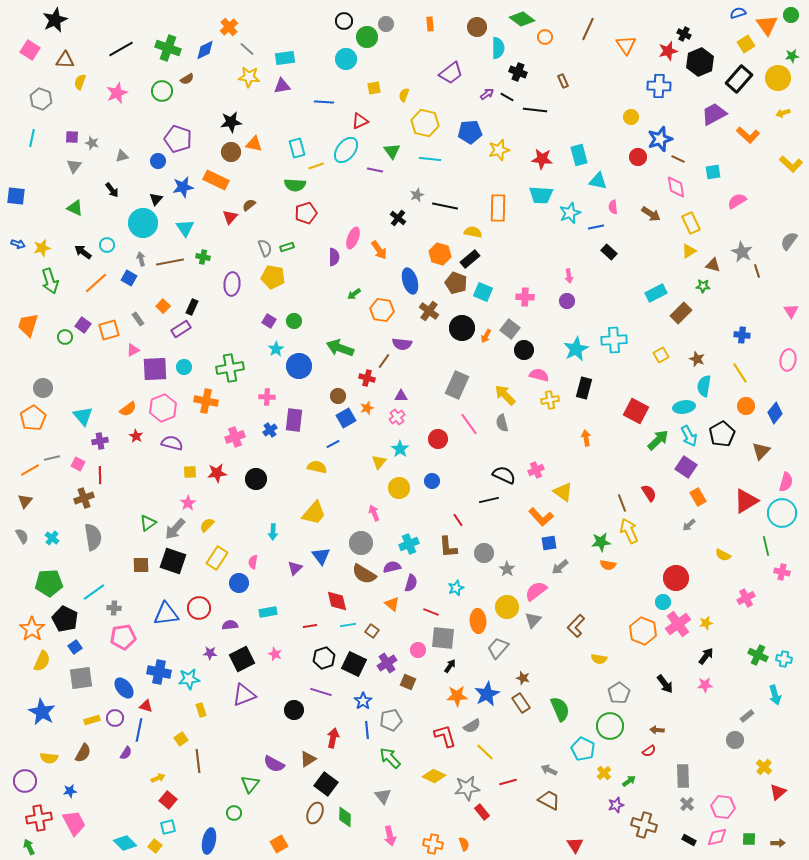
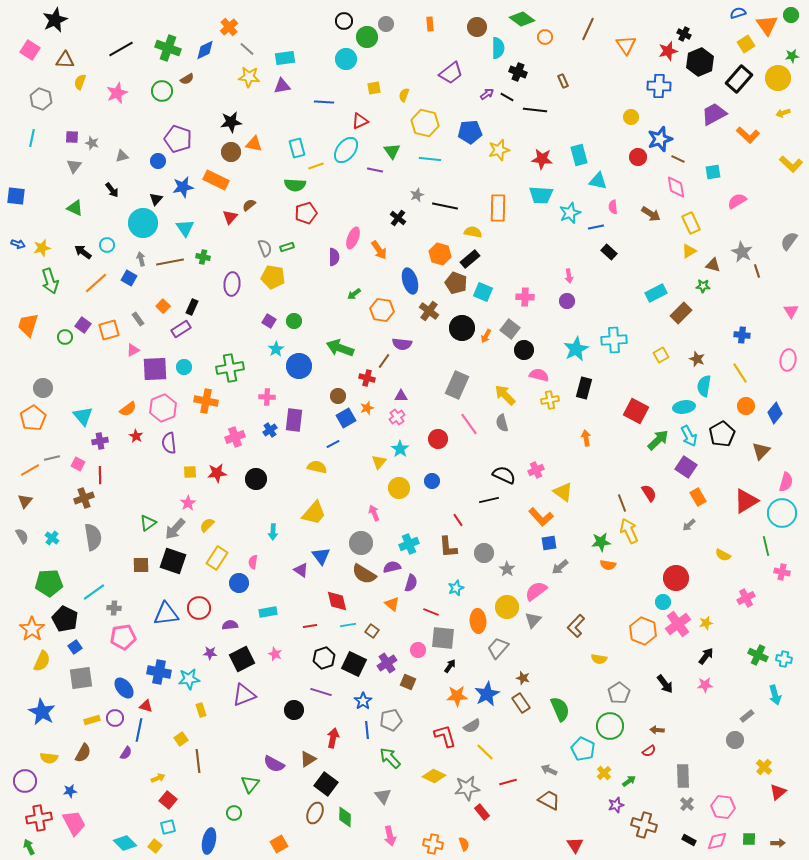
purple semicircle at (172, 443): moved 3 px left; rotated 110 degrees counterclockwise
purple triangle at (295, 568): moved 6 px right, 2 px down; rotated 42 degrees counterclockwise
pink diamond at (717, 837): moved 4 px down
